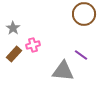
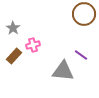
brown rectangle: moved 2 px down
